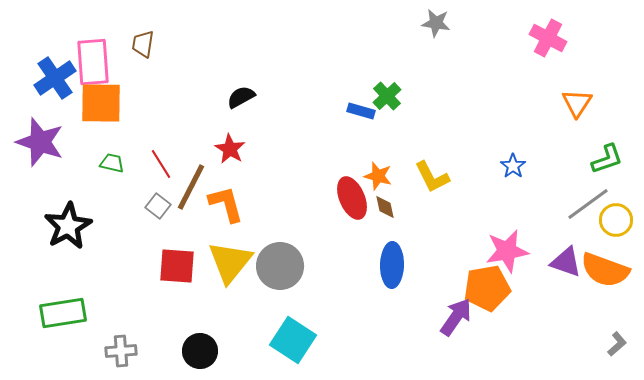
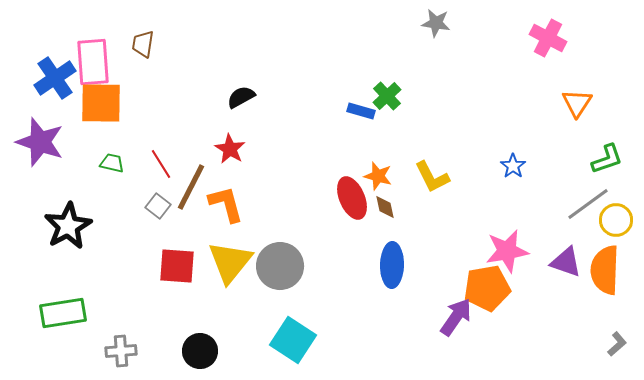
orange semicircle: rotated 72 degrees clockwise
